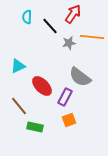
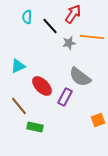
orange square: moved 29 px right
